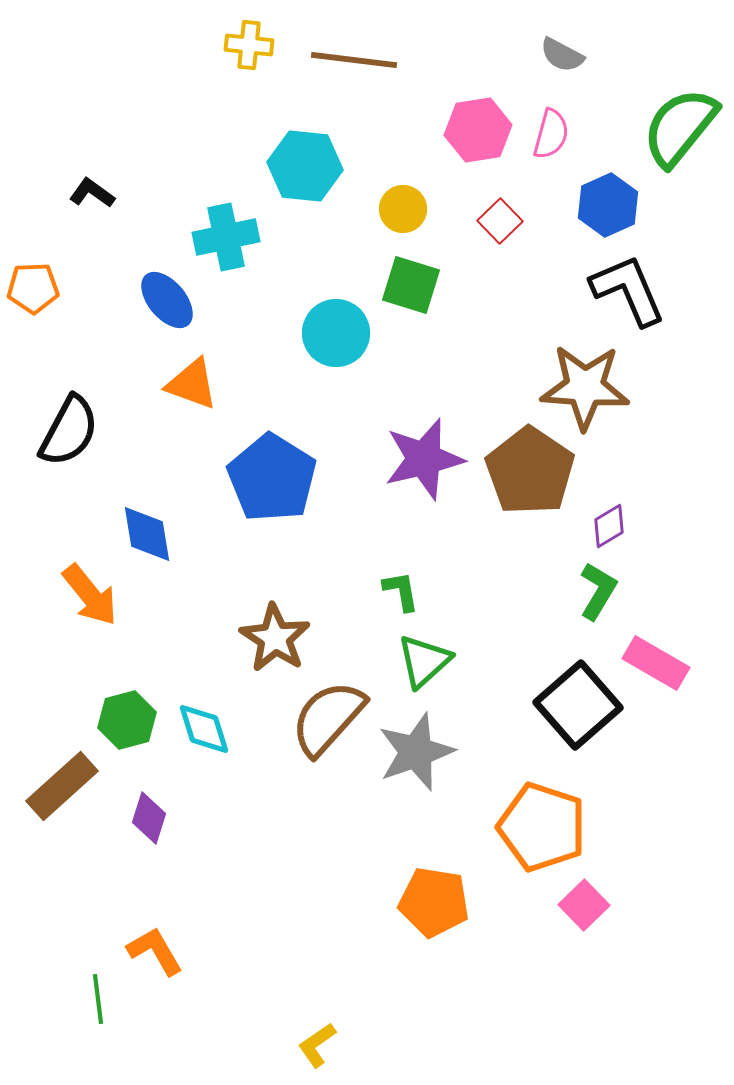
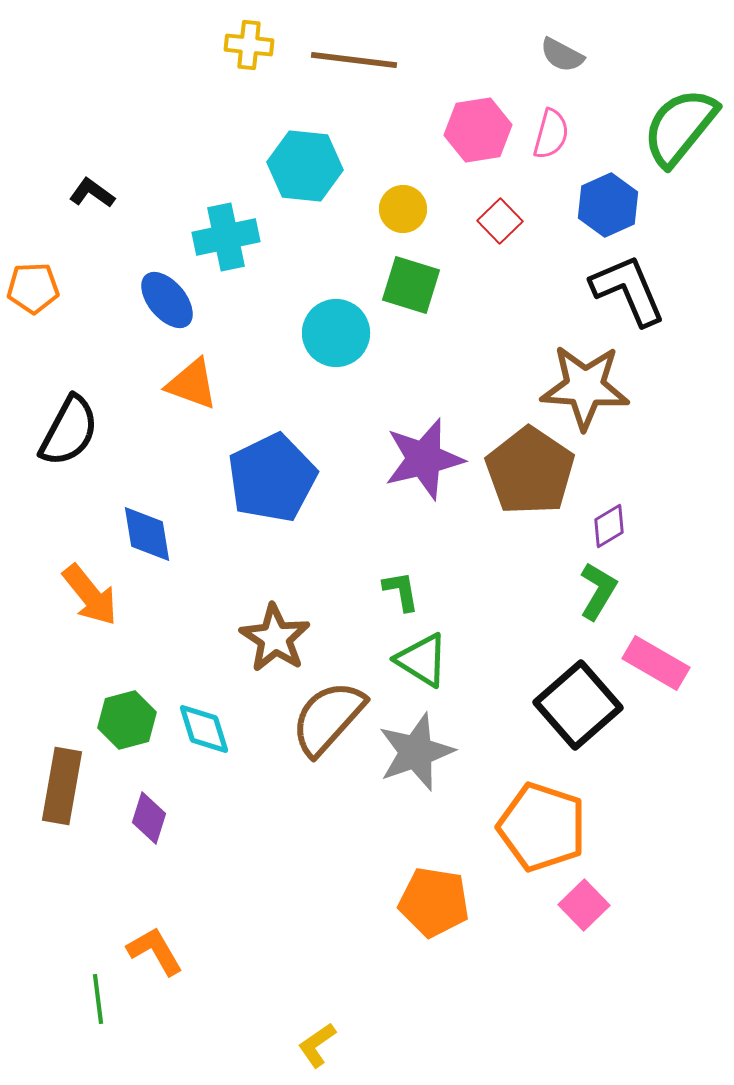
blue pentagon at (272, 478): rotated 14 degrees clockwise
green triangle at (424, 661): moved 2 px left, 1 px up; rotated 46 degrees counterclockwise
brown rectangle at (62, 786): rotated 38 degrees counterclockwise
